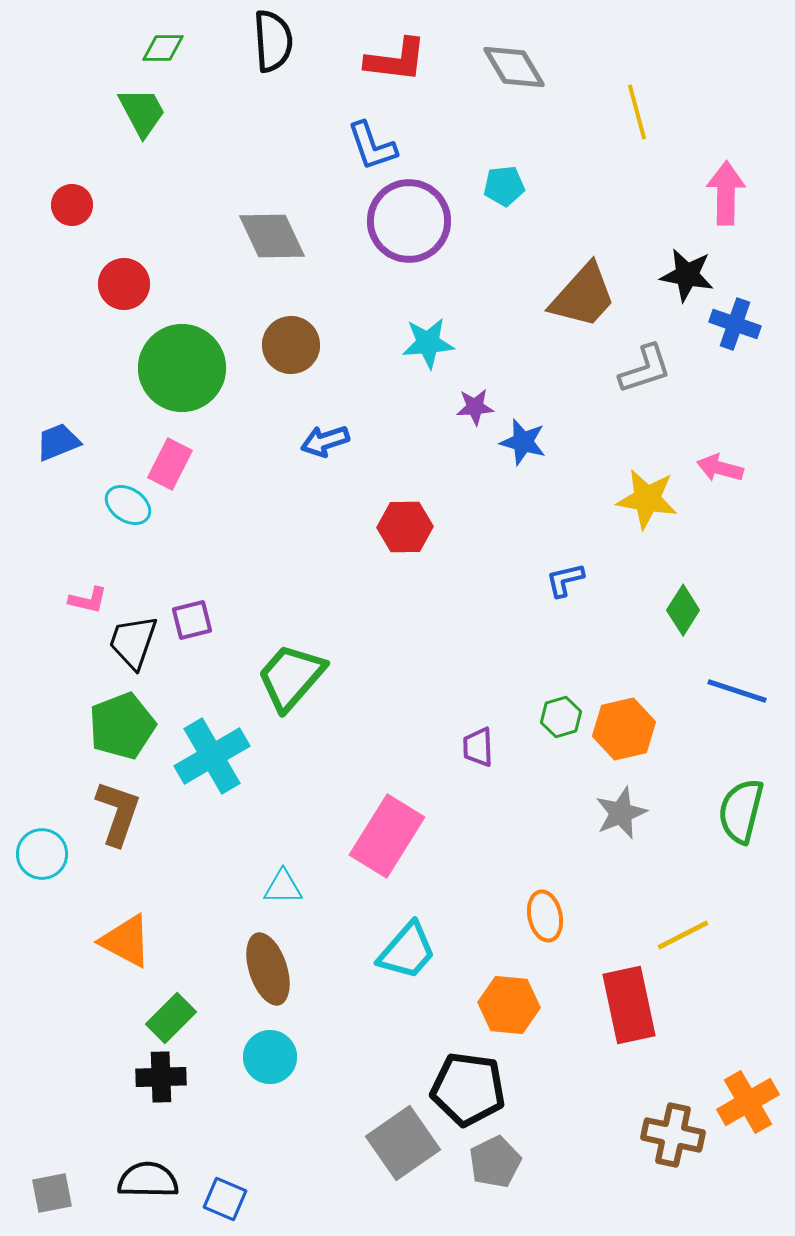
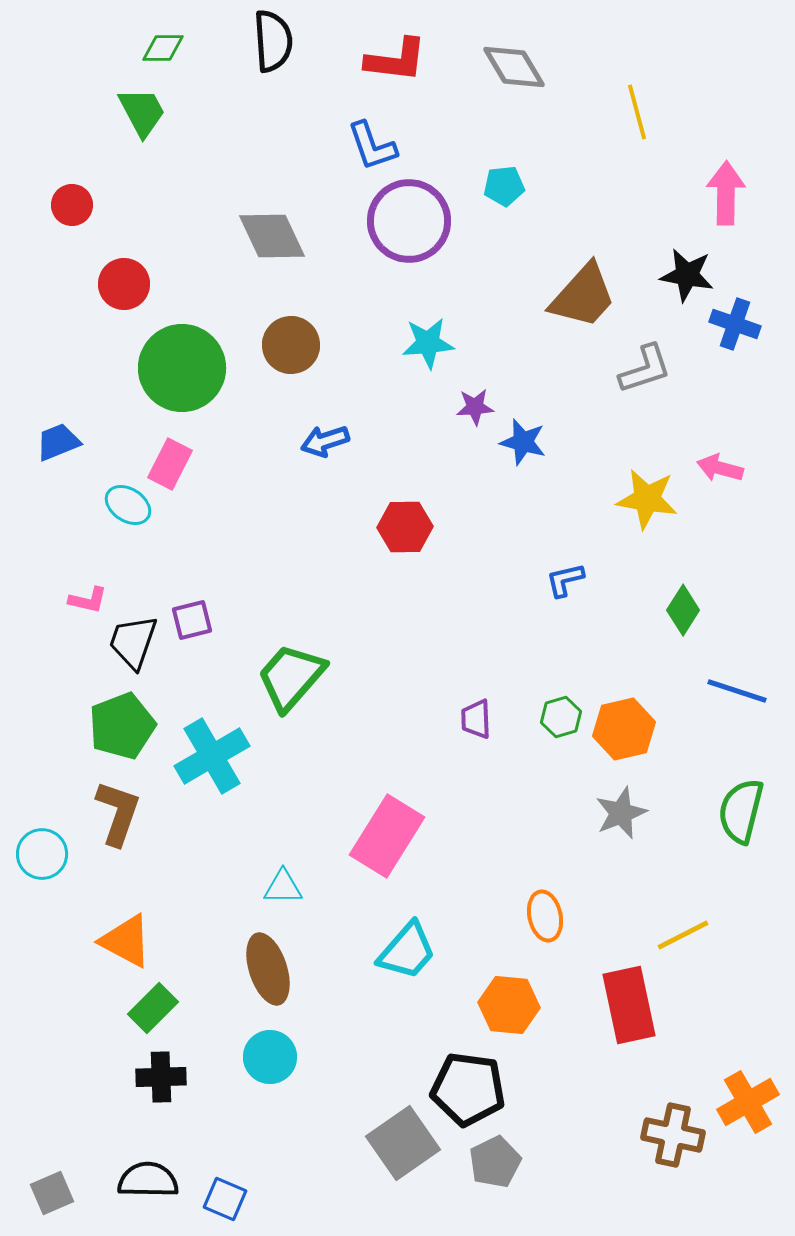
purple trapezoid at (478, 747): moved 2 px left, 28 px up
green rectangle at (171, 1018): moved 18 px left, 10 px up
gray square at (52, 1193): rotated 12 degrees counterclockwise
